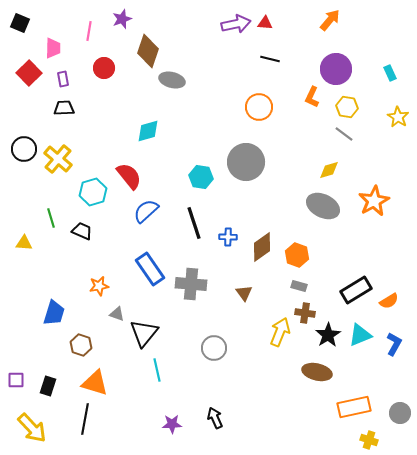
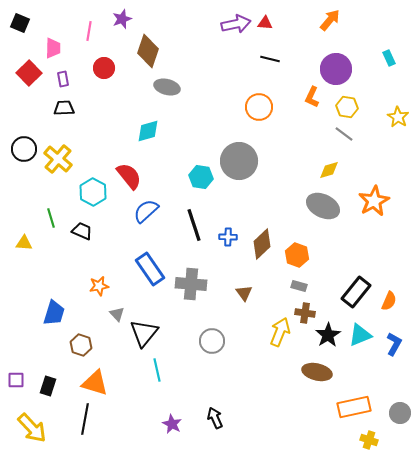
cyan rectangle at (390, 73): moved 1 px left, 15 px up
gray ellipse at (172, 80): moved 5 px left, 7 px down
gray circle at (246, 162): moved 7 px left, 1 px up
cyan hexagon at (93, 192): rotated 16 degrees counterclockwise
black line at (194, 223): moved 2 px down
brown diamond at (262, 247): moved 3 px up; rotated 8 degrees counterclockwise
black rectangle at (356, 290): moved 2 px down; rotated 20 degrees counterclockwise
orange semicircle at (389, 301): rotated 36 degrees counterclockwise
gray triangle at (117, 314): rotated 28 degrees clockwise
gray circle at (214, 348): moved 2 px left, 7 px up
purple star at (172, 424): rotated 30 degrees clockwise
